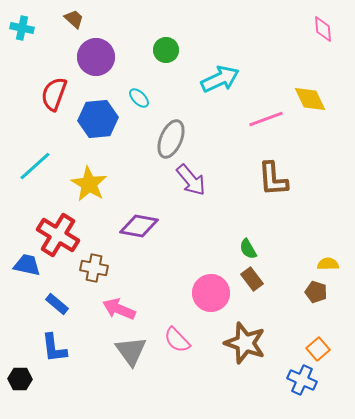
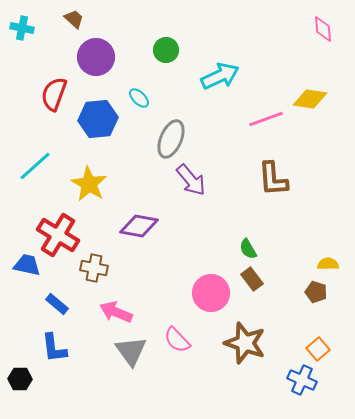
cyan arrow: moved 3 px up
yellow diamond: rotated 56 degrees counterclockwise
pink arrow: moved 3 px left, 3 px down
